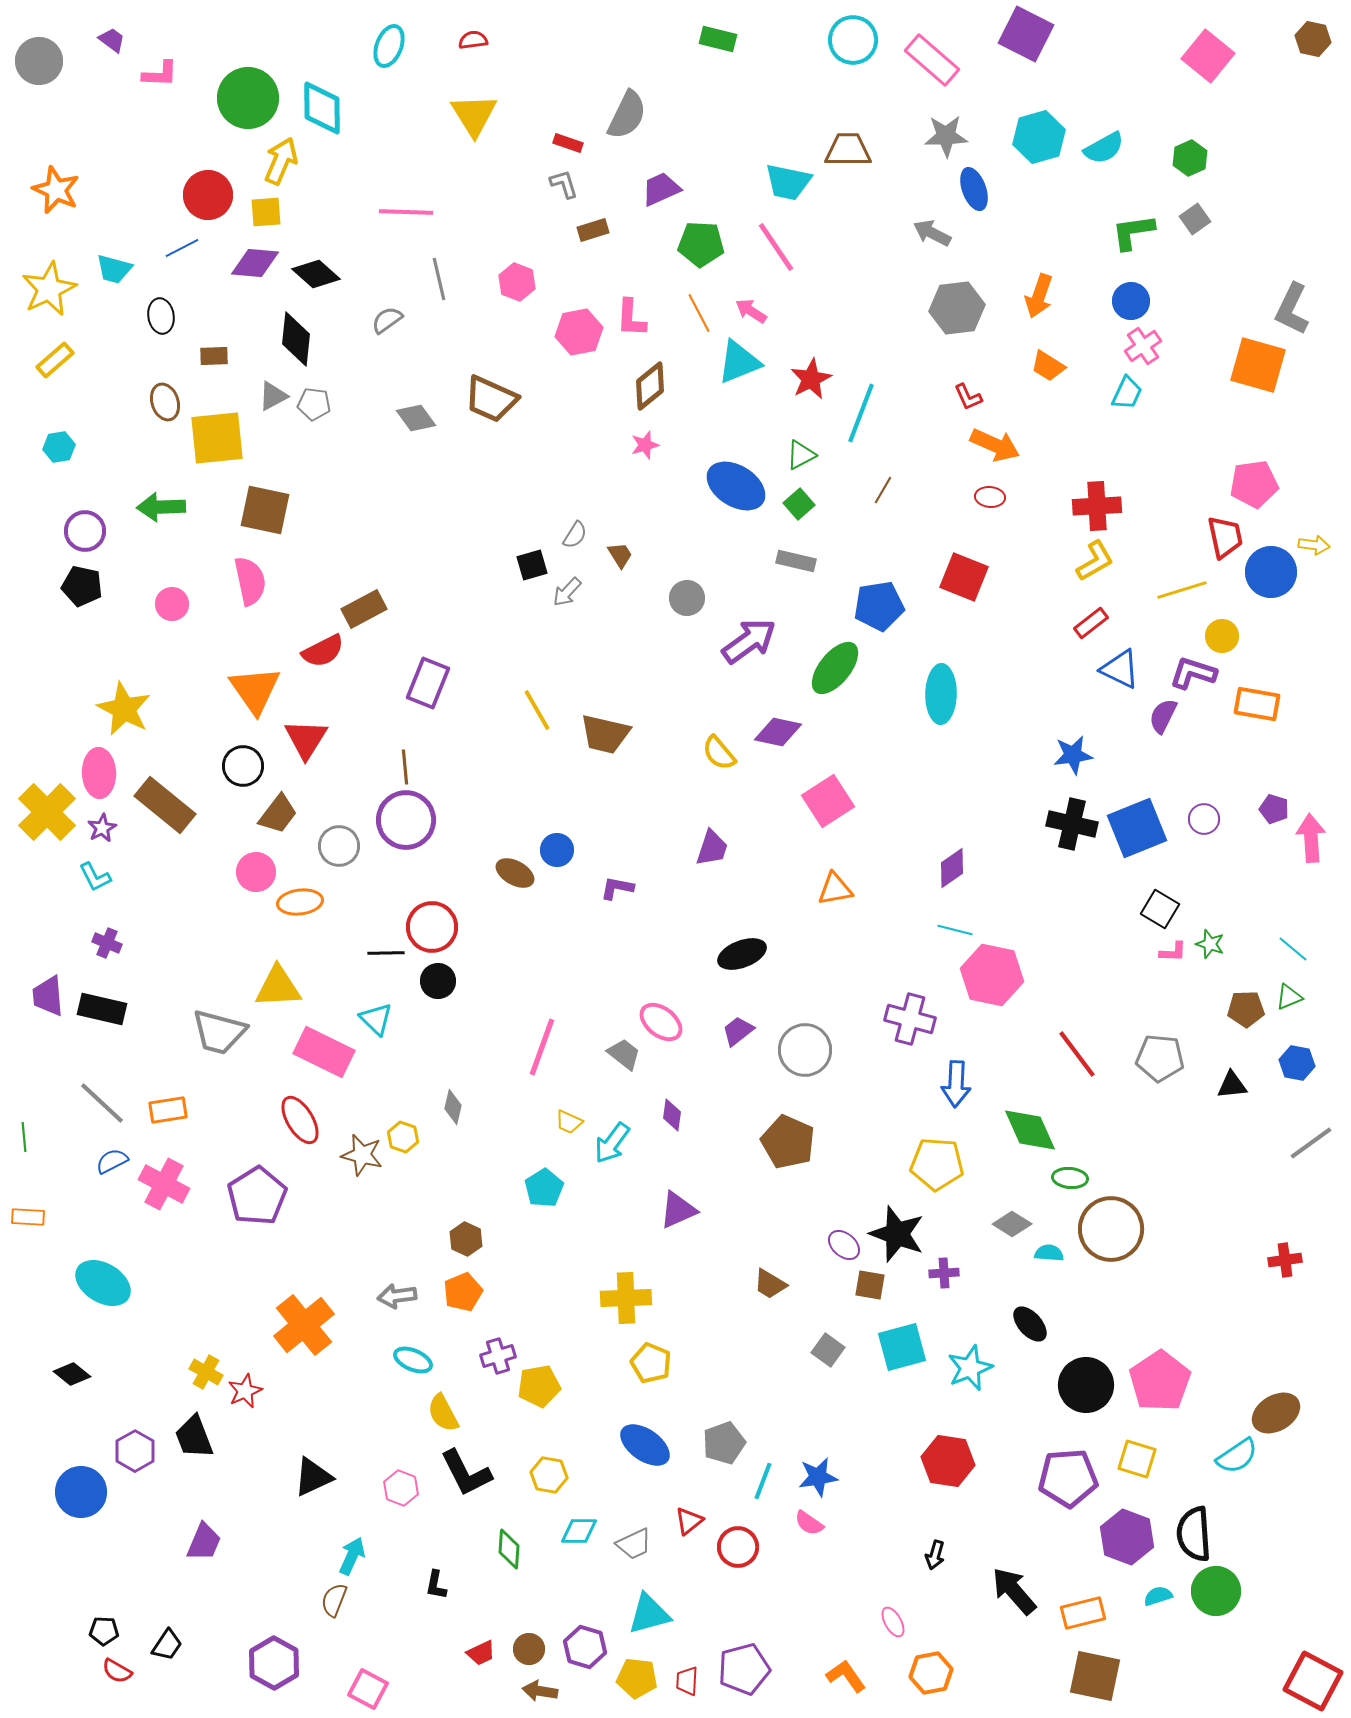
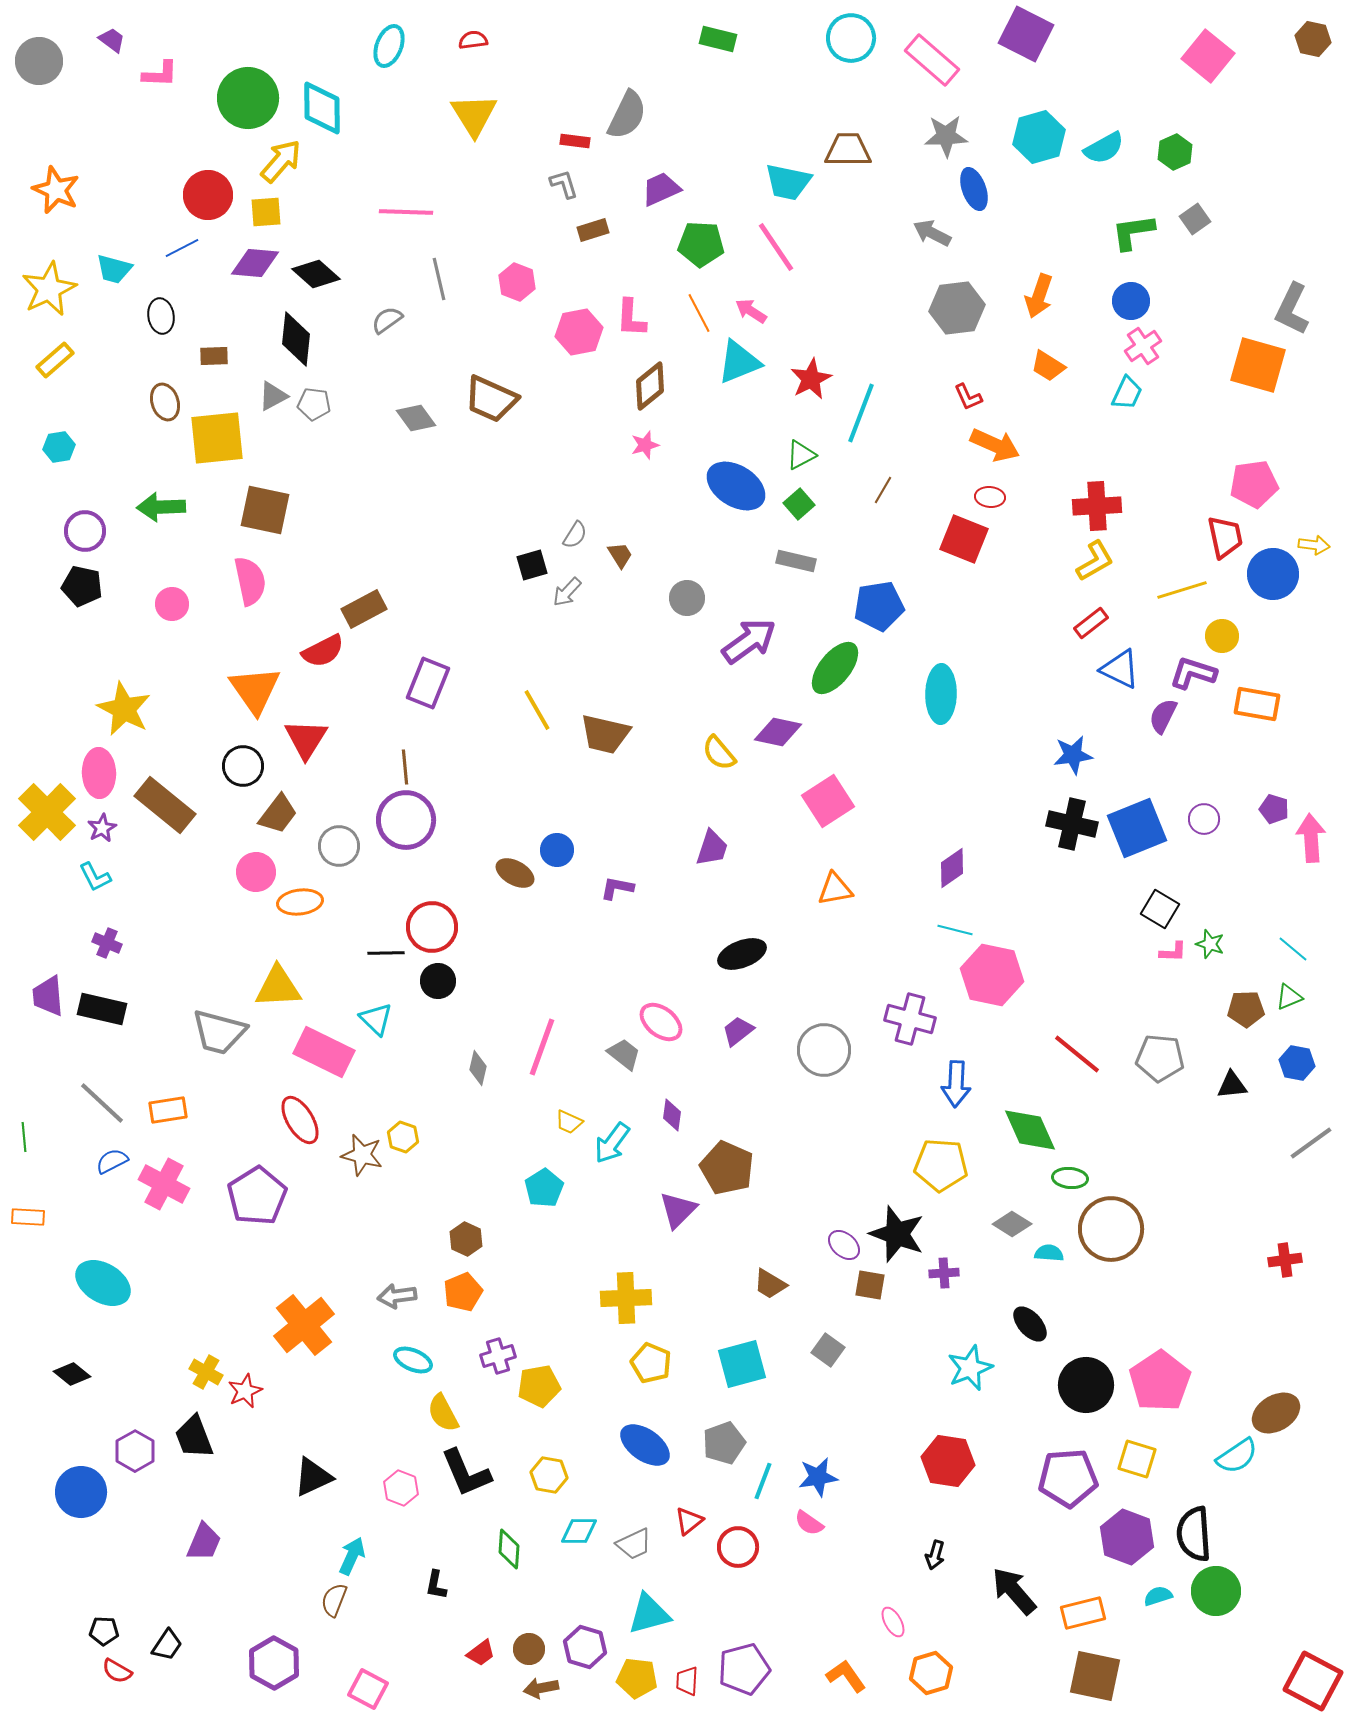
cyan circle at (853, 40): moved 2 px left, 2 px up
red rectangle at (568, 143): moved 7 px right, 2 px up; rotated 12 degrees counterclockwise
green hexagon at (1190, 158): moved 15 px left, 6 px up
yellow arrow at (281, 161): rotated 18 degrees clockwise
blue circle at (1271, 572): moved 2 px right, 2 px down
red square at (964, 577): moved 38 px up
gray circle at (805, 1050): moved 19 px right
red line at (1077, 1054): rotated 14 degrees counterclockwise
gray diamond at (453, 1107): moved 25 px right, 39 px up
brown pentagon at (788, 1142): moved 61 px left, 26 px down
yellow pentagon at (937, 1164): moved 4 px right, 1 px down
purple triangle at (678, 1210): rotated 21 degrees counterclockwise
cyan square at (902, 1347): moved 160 px left, 17 px down
black L-shape at (466, 1473): rotated 4 degrees clockwise
red trapezoid at (481, 1653): rotated 12 degrees counterclockwise
orange hexagon at (931, 1673): rotated 6 degrees counterclockwise
brown arrow at (540, 1691): moved 1 px right, 3 px up; rotated 20 degrees counterclockwise
